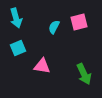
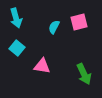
cyan square: moved 1 px left; rotated 28 degrees counterclockwise
